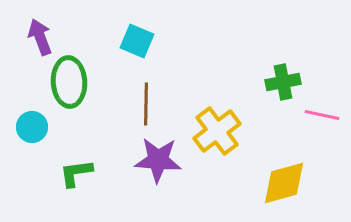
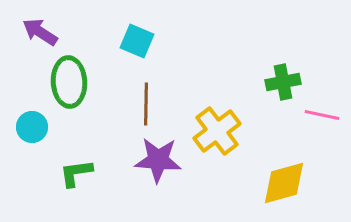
purple arrow: moved 5 px up; rotated 36 degrees counterclockwise
